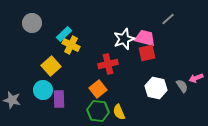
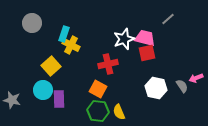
cyan rectangle: rotated 28 degrees counterclockwise
orange square: rotated 24 degrees counterclockwise
